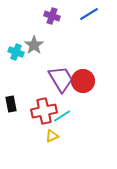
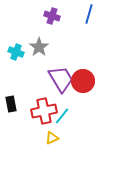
blue line: rotated 42 degrees counterclockwise
gray star: moved 5 px right, 2 px down
cyan line: rotated 18 degrees counterclockwise
yellow triangle: moved 2 px down
